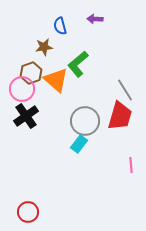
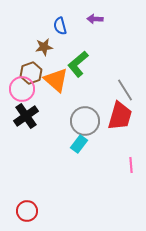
red circle: moved 1 px left, 1 px up
